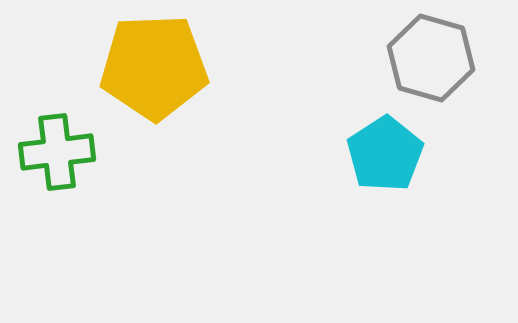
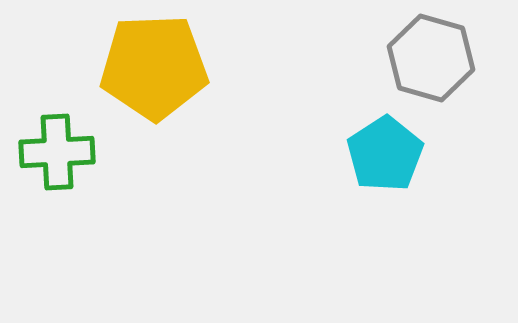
green cross: rotated 4 degrees clockwise
